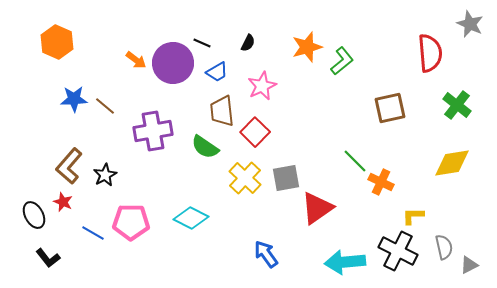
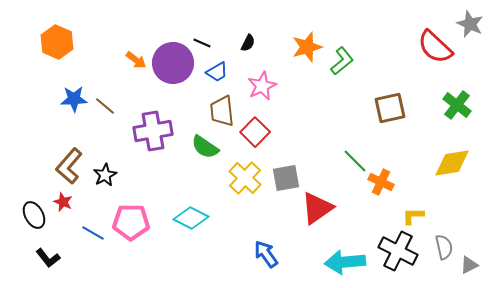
red semicircle: moved 5 px right, 6 px up; rotated 138 degrees clockwise
